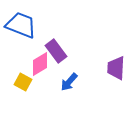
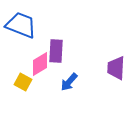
purple rectangle: rotated 40 degrees clockwise
